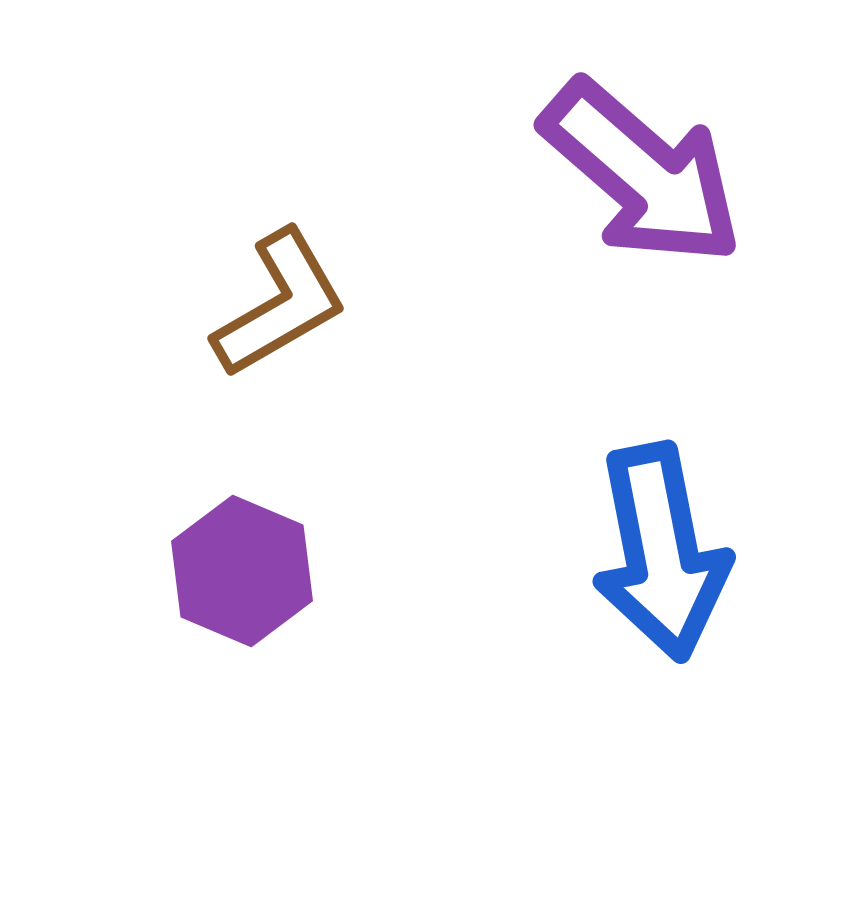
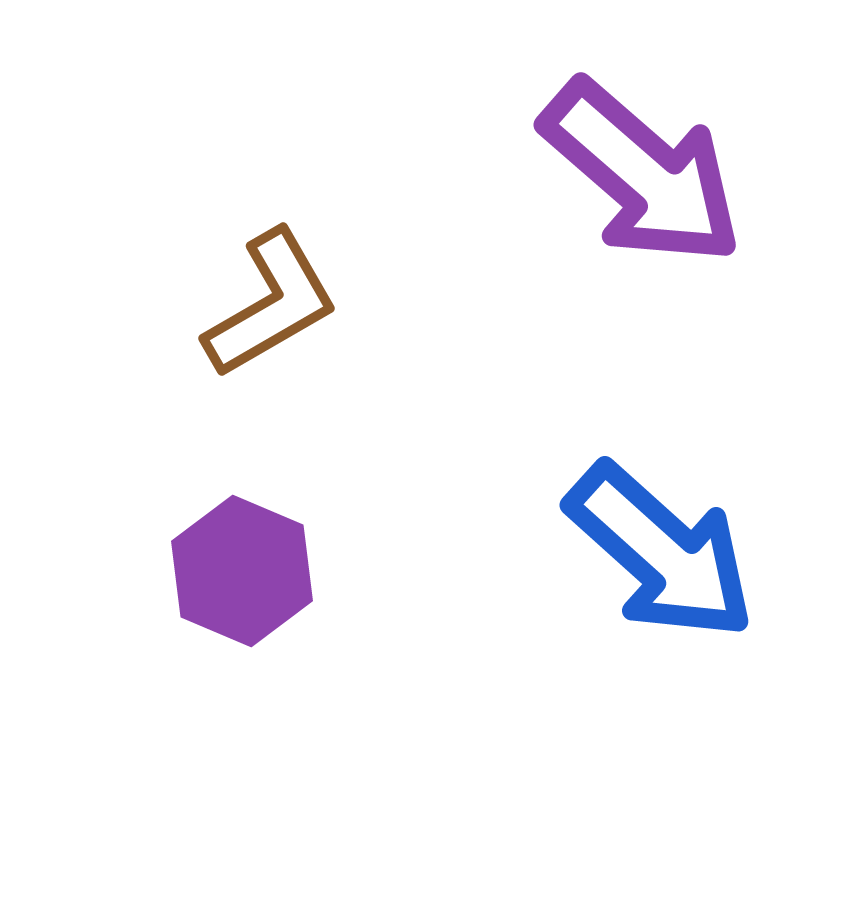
brown L-shape: moved 9 px left
blue arrow: rotated 37 degrees counterclockwise
